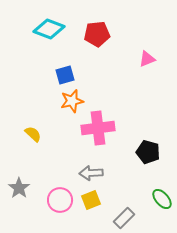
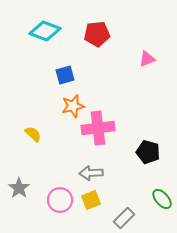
cyan diamond: moved 4 px left, 2 px down
orange star: moved 1 px right, 5 px down
